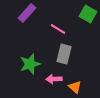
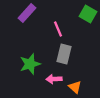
pink line: rotated 35 degrees clockwise
